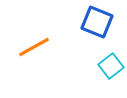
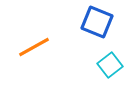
cyan square: moved 1 px left, 1 px up
